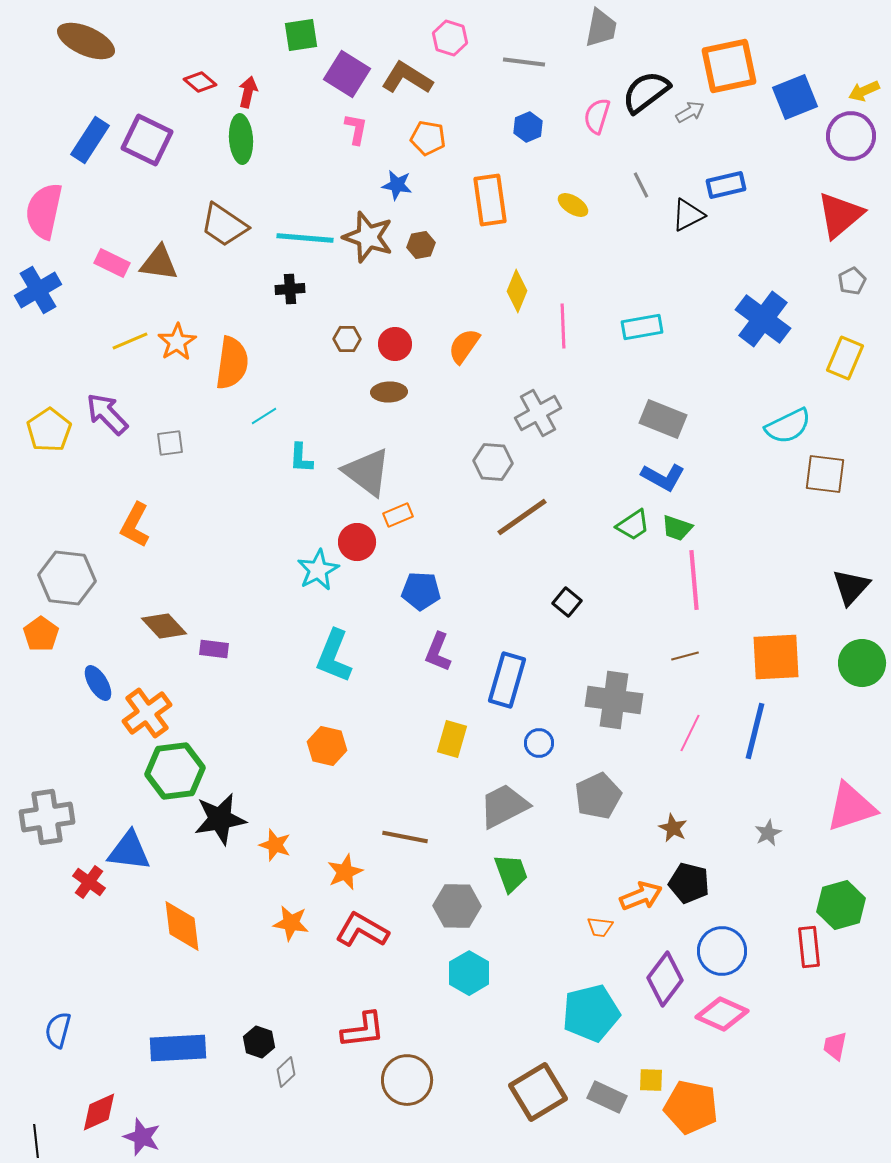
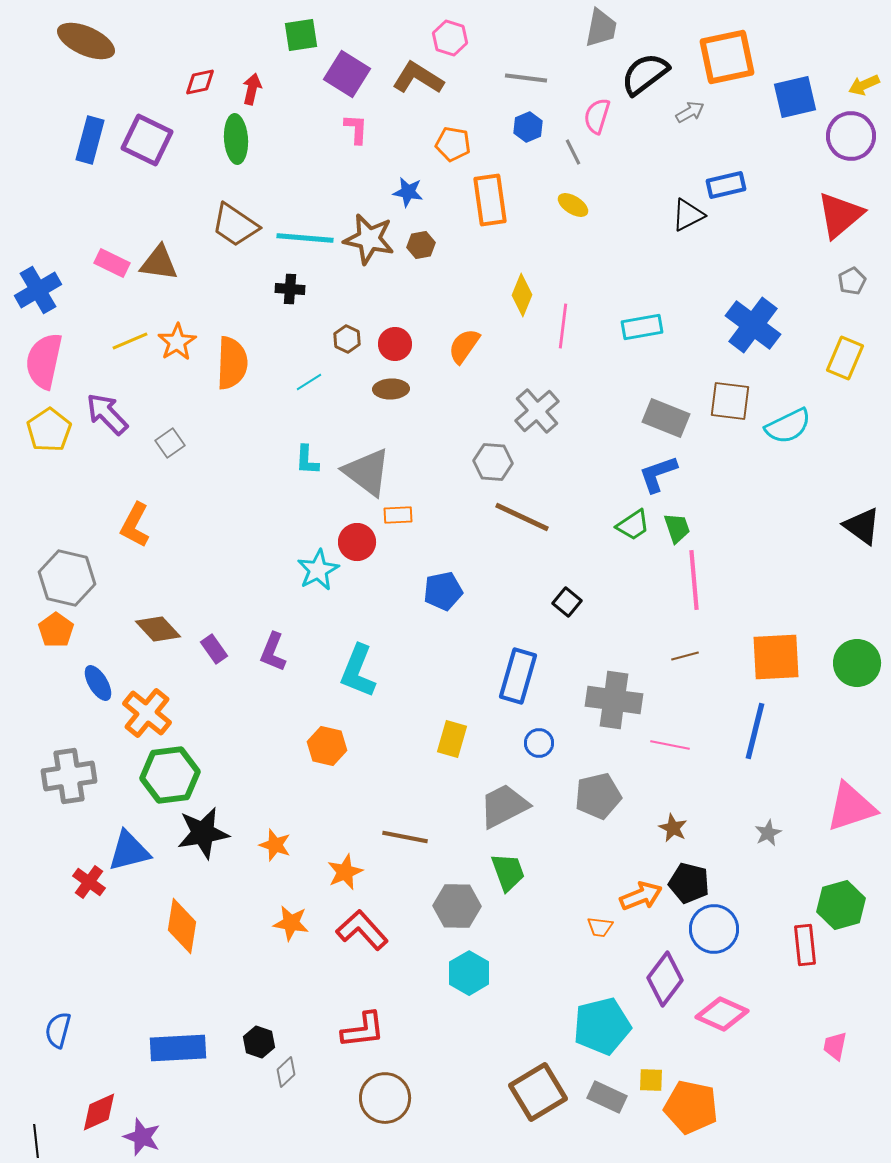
gray line at (524, 62): moved 2 px right, 16 px down
orange square at (729, 66): moved 2 px left, 9 px up
brown L-shape at (407, 78): moved 11 px right
red diamond at (200, 82): rotated 52 degrees counterclockwise
yellow arrow at (864, 91): moved 6 px up
red arrow at (248, 92): moved 4 px right, 3 px up
black semicircle at (646, 92): moved 1 px left, 18 px up
blue square at (795, 97): rotated 9 degrees clockwise
pink L-shape at (356, 129): rotated 8 degrees counterclockwise
orange pentagon at (428, 138): moved 25 px right, 6 px down
green ellipse at (241, 139): moved 5 px left
blue rectangle at (90, 140): rotated 18 degrees counterclockwise
blue star at (397, 185): moved 11 px right, 7 px down
gray line at (641, 185): moved 68 px left, 33 px up
pink semicircle at (44, 211): moved 150 px down
brown trapezoid at (224, 225): moved 11 px right
brown star at (368, 237): moved 1 px right, 2 px down; rotated 6 degrees counterclockwise
black cross at (290, 289): rotated 8 degrees clockwise
yellow diamond at (517, 291): moved 5 px right, 4 px down
blue cross at (763, 319): moved 10 px left, 6 px down
pink line at (563, 326): rotated 9 degrees clockwise
brown hexagon at (347, 339): rotated 24 degrees clockwise
orange semicircle at (232, 363): rotated 6 degrees counterclockwise
brown ellipse at (389, 392): moved 2 px right, 3 px up
gray cross at (538, 413): moved 1 px left, 2 px up; rotated 12 degrees counterclockwise
cyan line at (264, 416): moved 45 px right, 34 px up
gray rectangle at (663, 419): moved 3 px right, 1 px up
gray square at (170, 443): rotated 28 degrees counterclockwise
cyan L-shape at (301, 458): moved 6 px right, 2 px down
brown square at (825, 474): moved 95 px left, 73 px up
blue L-shape at (663, 477): moved 5 px left, 3 px up; rotated 132 degrees clockwise
orange rectangle at (398, 515): rotated 20 degrees clockwise
brown line at (522, 517): rotated 60 degrees clockwise
green trapezoid at (677, 528): rotated 128 degrees counterclockwise
gray hexagon at (67, 578): rotated 6 degrees clockwise
black triangle at (851, 587): moved 11 px right, 61 px up; rotated 36 degrees counterclockwise
blue pentagon at (421, 591): moved 22 px right; rotated 15 degrees counterclockwise
brown diamond at (164, 626): moved 6 px left, 3 px down
orange pentagon at (41, 634): moved 15 px right, 4 px up
purple rectangle at (214, 649): rotated 48 degrees clockwise
purple L-shape at (438, 652): moved 165 px left
cyan L-shape at (334, 656): moved 24 px right, 15 px down
green circle at (862, 663): moved 5 px left
blue rectangle at (507, 680): moved 11 px right, 4 px up
orange cross at (147, 713): rotated 15 degrees counterclockwise
pink line at (690, 733): moved 20 px left, 12 px down; rotated 75 degrees clockwise
green hexagon at (175, 771): moved 5 px left, 4 px down
gray pentagon at (598, 796): rotated 12 degrees clockwise
gray cross at (47, 817): moved 22 px right, 41 px up
black star at (220, 819): moved 17 px left, 14 px down
blue triangle at (129, 851): rotated 21 degrees counterclockwise
green trapezoid at (511, 873): moved 3 px left, 1 px up
orange diamond at (182, 926): rotated 16 degrees clockwise
red L-shape at (362, 930): rotated 18 degrees clockwise
red rectangle at (809, 947): moved 4 px left, 2 px up
blue circle at (722, 951): moved 8 px left, 22 px up
cyan pentagon at (591, 1013): moved 11 px right, 13 px down
brown circle at (407, 1080): moved 22 px left, 18 px down
